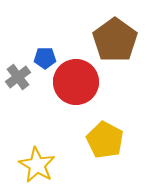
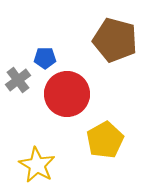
brown pentagon: rotated 21 degrees counterclockwise
gray cross: moved 3 px down
red circle: moved 9 px left, 12 px down
yellow pentagon: rotated 15 degrees clockwise
